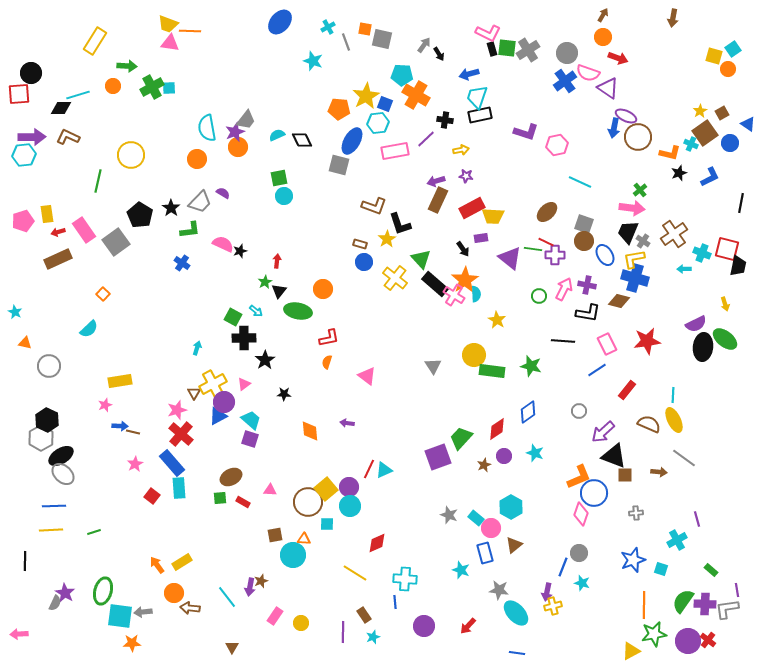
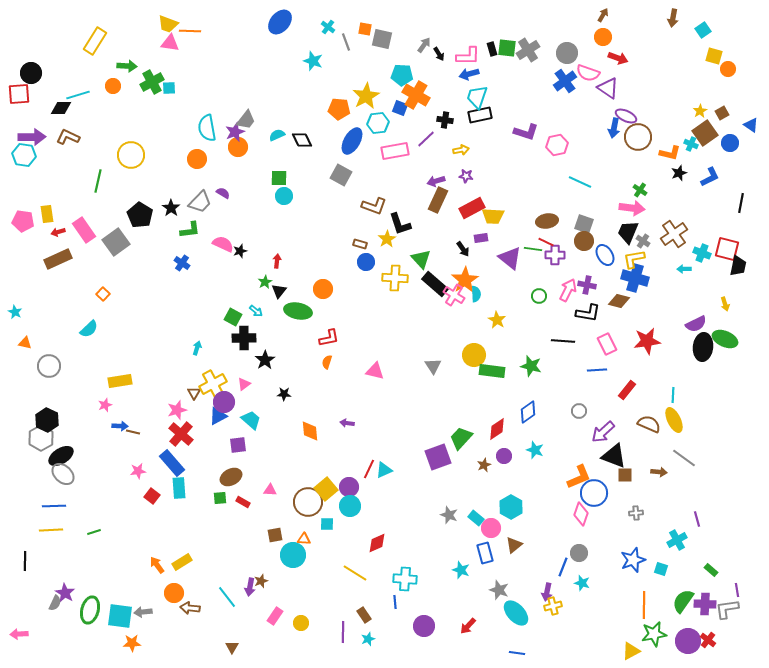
cyan cross at (328, 27): rotated 24 degrees counterclockwise
pink L-shape at (488, 33): moved 20 px left, 23 px down; rotated 25 degrees counterclockwise
cyan square at (733, 49): moved 30 px left, 19 px up
green cross at (152, 87): moved 5 px up
blue square at (385, 104): moved 15 px right, 4 px down
blue triangle at (748, 124): moved 3 px right, 1 px down
cyan hexagon at (24, 155): rotated 15 degrees clockwise
gray square at (339, 165): moved 2 px right, 10 px down; rotated 15 degrees clockwise
green square at (279, 178): rotated 12 degrees clockwise
green cross at (640, 190): rotated 16 degrees counterclockwise
brown ellipse at (547, 212): moved 9 px down; rotated 35 degrees clockwise
pink pentagon at (23, 221): rotated 25 degrees clockwise
blue circle at (364, 262): moved 2 px right
yellow cross at (395, 278): rotated 35 degrees counterclockwise
pink arrow at (564, 289): moved 4 px right, 1 px down
green ellipse at (725, 339): rotated 15 degrees counterclockwise
blue line at (597, 370): rotated 30 degrees clockwise
pink triangle at (367, 376): moved 8 px right, 5 px up; rotated 24 degrees counterclockwise
purple square at (250, 439): moved 12 px left, 6 px down; rotated 24 degrees counterclockwise
cyan star at (535, 453): moved 3 px up
pink star at (135, 464): moved 3 px right, 7 px down; rotated 21 degrees clockwise
gray star at (499, 590): rotated 12 degrees clockwise
green ellipse at (103, 591): moved 13 px left, 19 px down
cyan star at (373, 637): moved 5 px left, 2 px down
